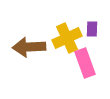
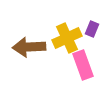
purple rectangle: rotated 21 degrees clockwise
pink rectangle: moved 2 px left, 2 px down
